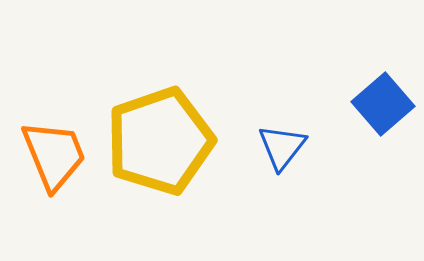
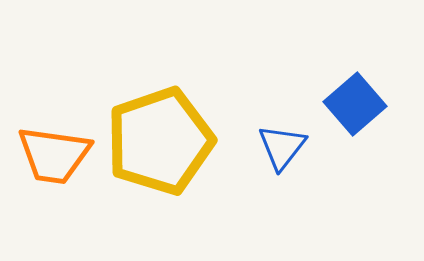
blue square: moved 28 px left
orange trapezoid: rotated 120 degrees clockwise
